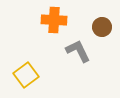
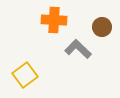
gray L-shape: moved 2 px up; rotated 20 degrees counterclockwise
yellow square: moved 1 px left
